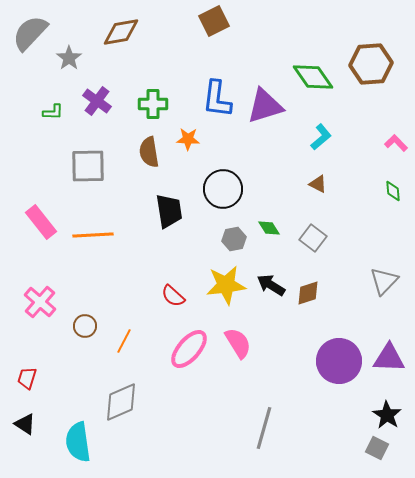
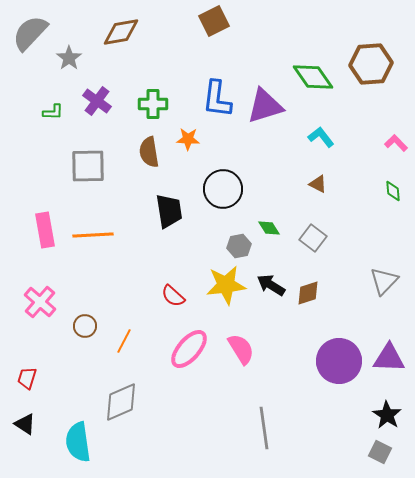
cyan L-shape at (321, 137): rotated 88 degrees counterclockwise
pink rectangle at (41, 222): moved 4 px right, 8 px down; rotated 28 degrees clockwise
gray hexagon at (234, 239): moved 5 px right, 7 px down
pink semicircle at (238, 343): moved 3 px right, 6 px down
gray line at (264, 428): rotated 24 degrees counterclockwise
gray square at (377, 448): moved 3 px right, 4 px down
